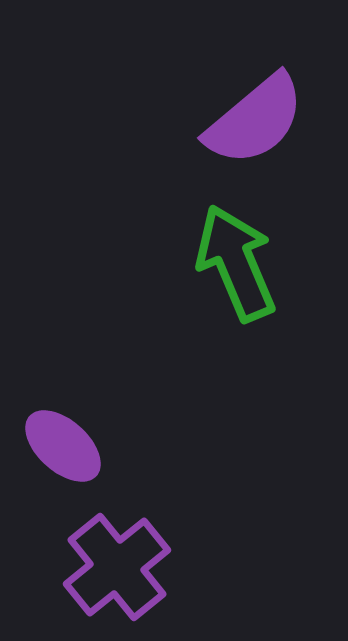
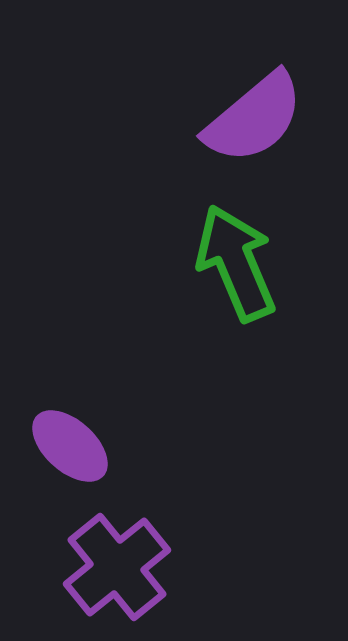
purple semicircle: moved 1 px left, 2 px up
purple ellipse: moved 7 px right
